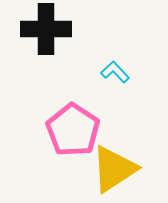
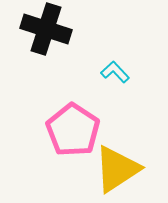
black cross: rotated 18 degrees clockwise
yellow triangle: moved 3 px right
